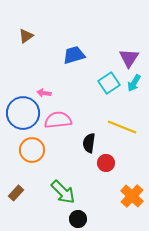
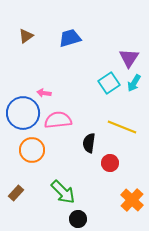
blue trapezoid: moved 4 px left, 17 px up
red circle: moved 4 px right
orange cross: moved 4 px down
